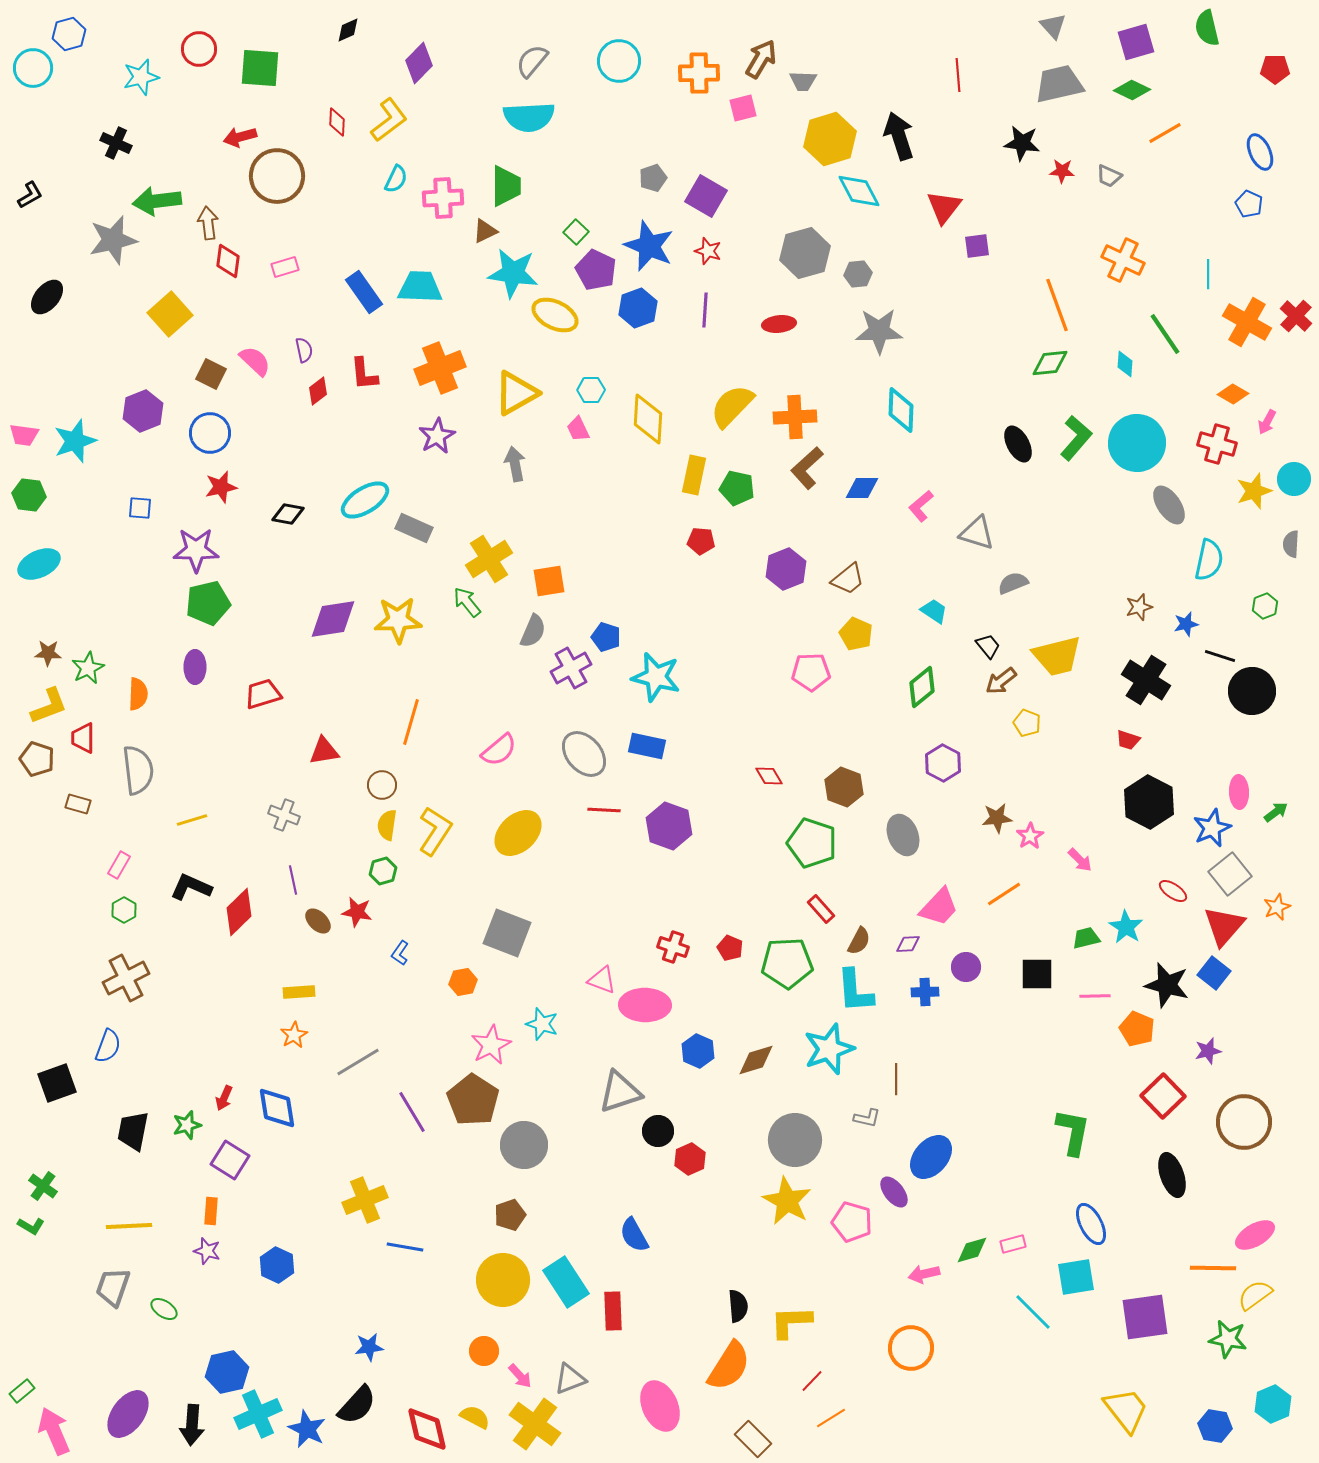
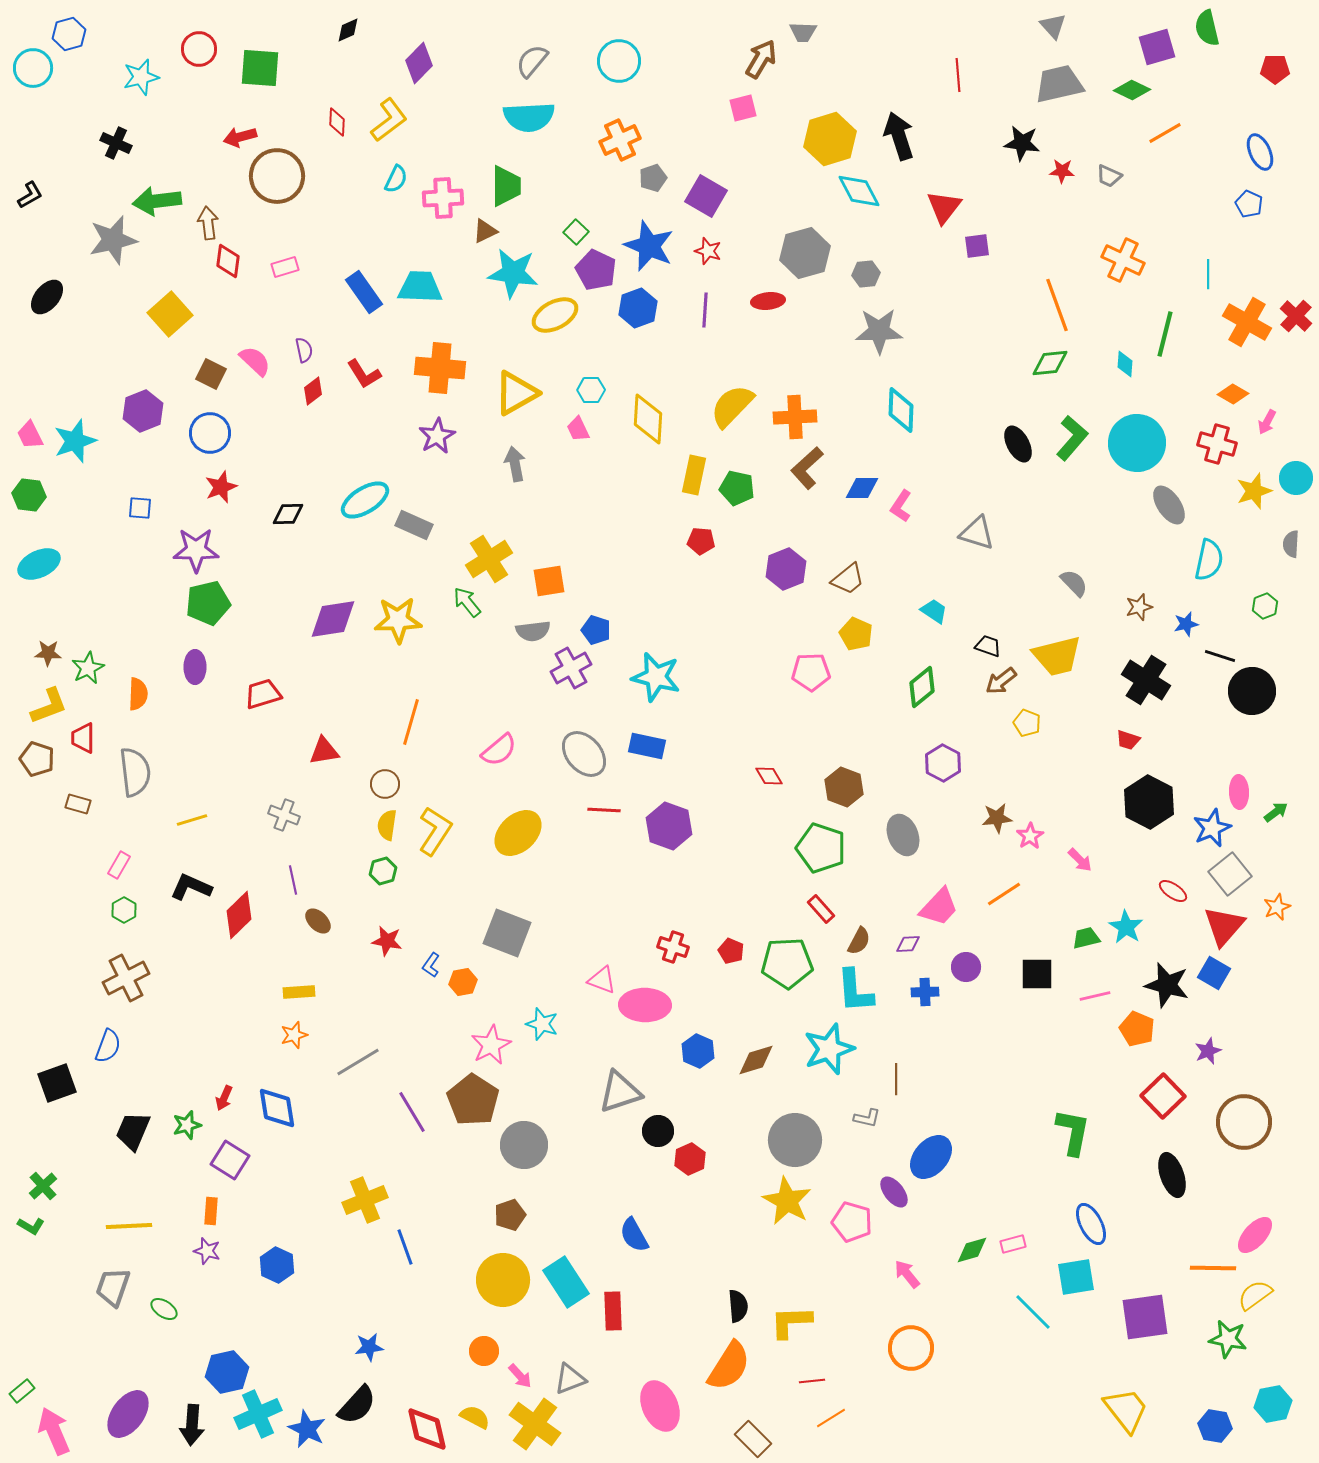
purple square at (1136, 42): moved 21 px right, 5 px down
orange cross at (699, 73): moved 79 px left, 67 px down; rotated 24 degrees counterclockwise
gray trapezoid at (803, 81): moved 49 px up
gray hexagon at (858, 274): moved 8 px right
yellow ellipse at (555, 315): rotated 54 degrees counterclockwise
red ellipse at (779, 324): moved 11 px left, 23 px up
green line at (1165, 334): rotated 48 degrees clockwise
orange cross at (440, 368): rotated 27 degrees clockwise
red L-shape at (364, 374): rotated 27 degrees counterclockwise
red diamond at (318, 391): moved 5 px left
pink trapezoid at (24, 435): moved 6 px right; rotated 56 degrees clockwise
green L-shape at (1076, 438): moved 4 px left
cyan circle at (1294, 479): moved 2 px right, 1 px up
red star at (221, 487): rotated 8 degrees counterclockwise
pink L-shape at (921, 506): moved 20 px left; rotated 16 degrees counterclockwise
black diamond at (288, 514): rotated 12 degrees counterclockwise
gray rectangle at (414, 528): moved 3 px up
gray semicircle at (1013, 583): moved 61 px right; rotated 68 degrees clockwise
gray semicircle at (533, 631): rotated 60 degrees clockwise
blue pentagon at (606, 637): moved 10 px left, 7 px up
black trapezoid at (988, 646): rotated 32 degrees counterclockwise
gray semicircle at (138, 770): moved 3 px left, 2 px down
brown circle at (382, 785): moved 3 px right, 1 px up
green pentagon at (812, 843): moved 9 px right, 5 px down
red diamond at (239, 912): moved 3 px down
red star at (357, 912): moved 30 px right, 29 px down
red pentagon at (730, 948): moved 1 px right, 3 px down
blue L-shape at (400, 953): moved 31 px right, 12 px down
blue square at (1214, 973): rotated 8 degrees counterclockwise
pink line at (1095, 996): rotated 12 degrees counterclockwise
orange star at (294, 1035): rotated 12 degrees clockwise
purple star at (1208, 1051): rotated 8 degrees counterclockwise
black trapezoid at (133, 1131): rotated 12 degrees clockwise
green cross at (43, 1186): rotated 12 degrees clockwise
pink ellipse at (1255, 1235): rotated 18 degrees counterclockwise
blue line at (405, 1247): rotated 60 degrees clockwise
pink arrow at (924, 1274): moved 17 px left; rotated 64 degrees clockwise
red line at (812, 1381): rotated 40 degrees clockwise
cyan hexagon at (1273, 1404): rotated 12 degrees clockwise
